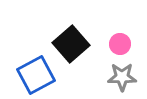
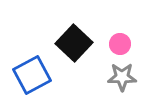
black square: moved 3 px right, 1 px up; rotated 6 degrees counterclockwise
blue square: moved 4 px left
